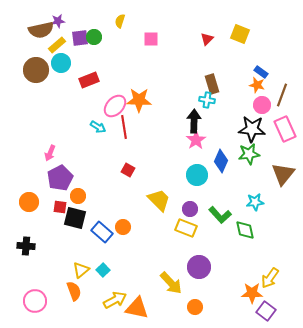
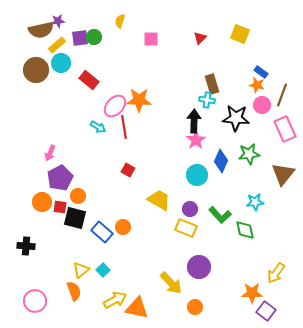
red triangle at (207, 39): moved 7 px left, 1 px up
red rectangle at (89, 80): rotated 60 degrees clockwise
black star at (252, 129): moved 16 px left, 11 px up
yellow trapezoid at (159, 200): rotated 15 degrees counterclockwise
orange circle at (29, 202): moved 13 px right
yellow arrow at (270, 278): moved 6 px right, 5 px up
